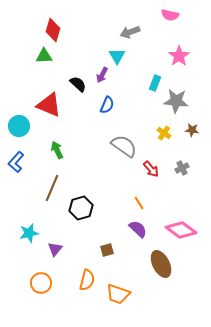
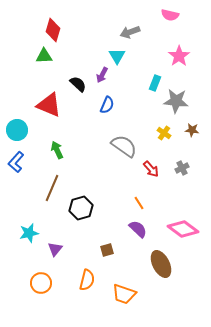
cyan circle: moved 2 px left, 4 px down
pink diamond: moved 2 px right, 1 px up
orange trapezoid: moved 6 px right
